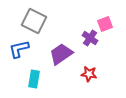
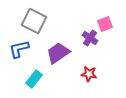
purple trapezoid: moved 3 px left, 1 px up
cyan rectangle: rotated 30 degrees clockwise
